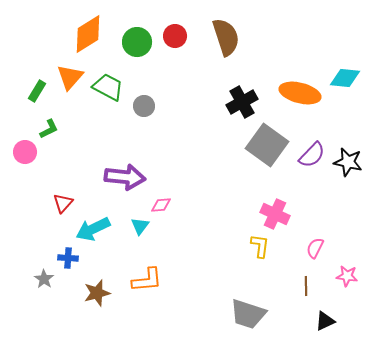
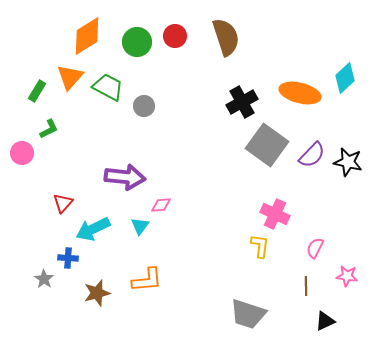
orange diamond: moved 1 px left, 2 px down
cyan diamond: rotated 48 degrees counterclockwise
pink circle: moved 3 px left, 1 px down
